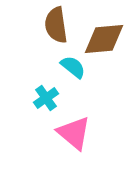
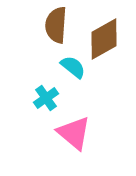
brown semicircle: rotated 12 degrees clockwise
brown diamond: rotated 24 degrees counterclockwise
